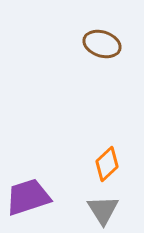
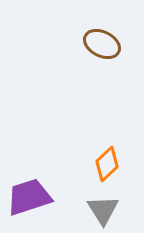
brown ellipse: rotated 9 degrees clockwise
purple trapezoid: moved 1 px right
